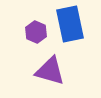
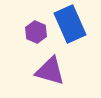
blue rectangle: rotated 12 degrees counterclockwise
